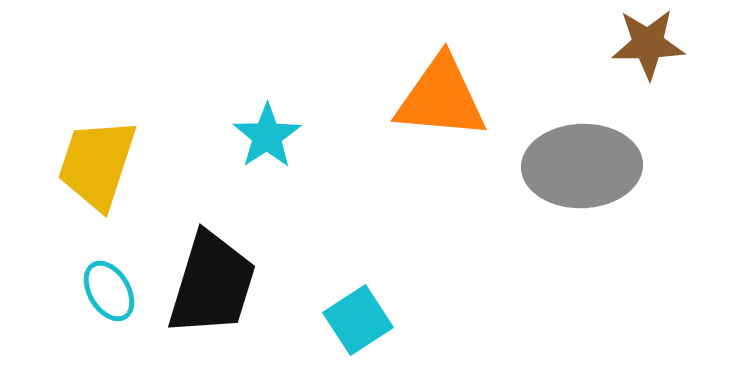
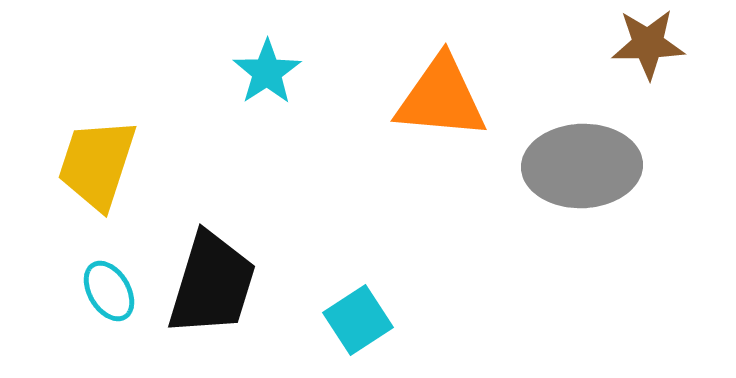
cyan star: moved 64 px up
